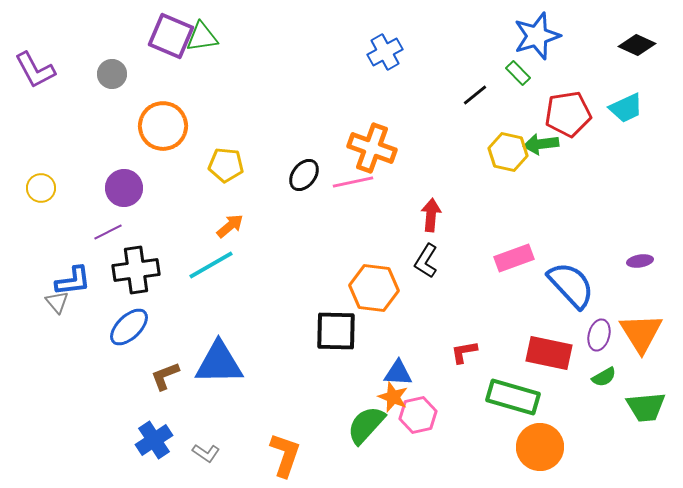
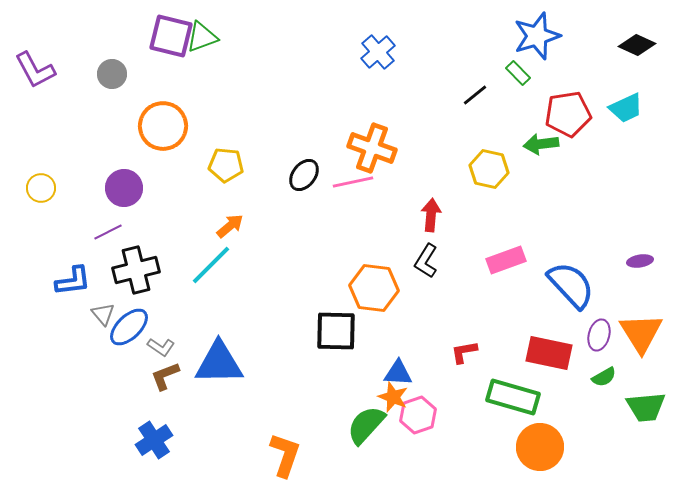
purple square at (171, 36): rotated 9 degrees counterclockwise
green triangle at (202, 37): rotated 12 degrees counterclockwise
blue cross at (385, 52): moved 7 px left; rotated 12 degrees counterclockwise
yellow hexagon at (508, 152): moved 19 px left, 17 px down
pink rectangle at (514, 258): moved 8 px left, 2 px down
cyan line at (211, 265): rotated 15 degrees counterclockwise
black cross at (136, 270): rotated 6 degrees counterclockwise
gray triangle at (57, 302): moved 46 px right, 12 px down
pink hexagon at (418, 415): rotated 6 degrees counterclockwise
gray L-shape at (206, 453): moved 45 px left, 106 px up
